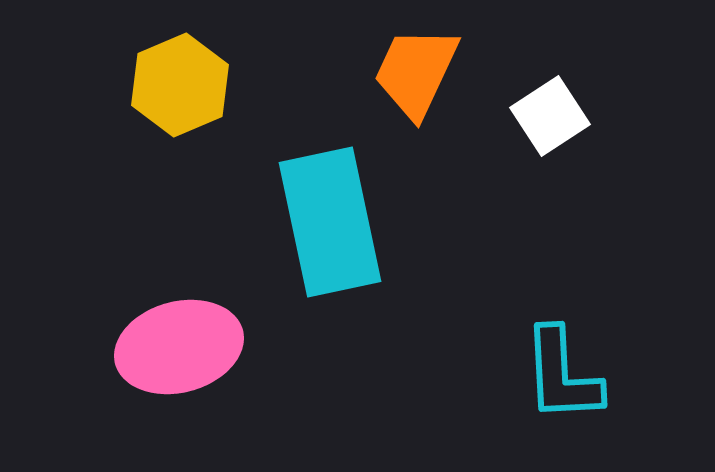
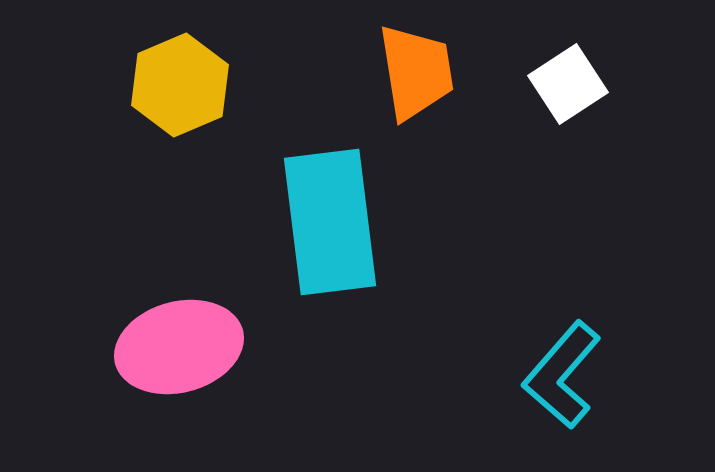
orange trapezoid: rotated 146 degrees clockwise
white square: moved 18 px right, 32 px up
cyan rectangle: rotated 5 degrees clockwise
cyan L-shape: rotated 44 degrees clockwise
